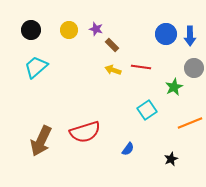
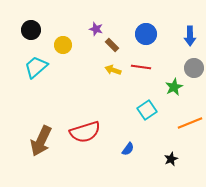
yellow circle: moved 6 px left, 15 px down
blue circle: moved 20 px left
